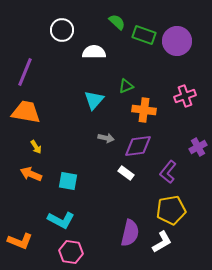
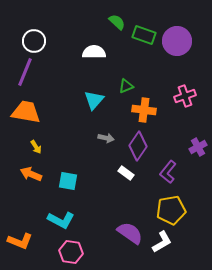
white circle: moved 28 px left, 11 px down
purple diamond: rotated 48 degrees counterclockwise
purple semicircle: rotated 68 degrees counterclockwise
